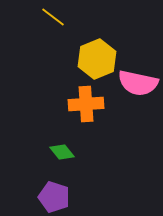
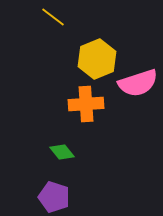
pink semicircle: rotated 30 degrees counterclockwise
